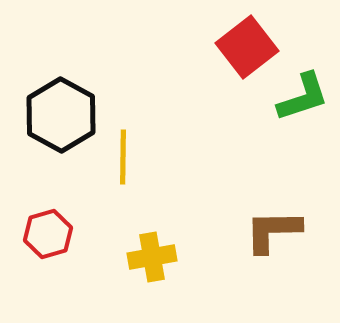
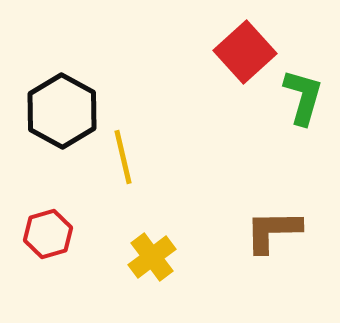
red square: moved 2 px left, 5 px down; rotated 4 degrees counterclockwise
green L-shape: rotated 56 degrees counterclockwise
black hexagon: moved 1 px right, 4 px up
yellow line: rotated 14 degrees counterclockwise
yellow cross: rotated 27 degrees counterclockwise
